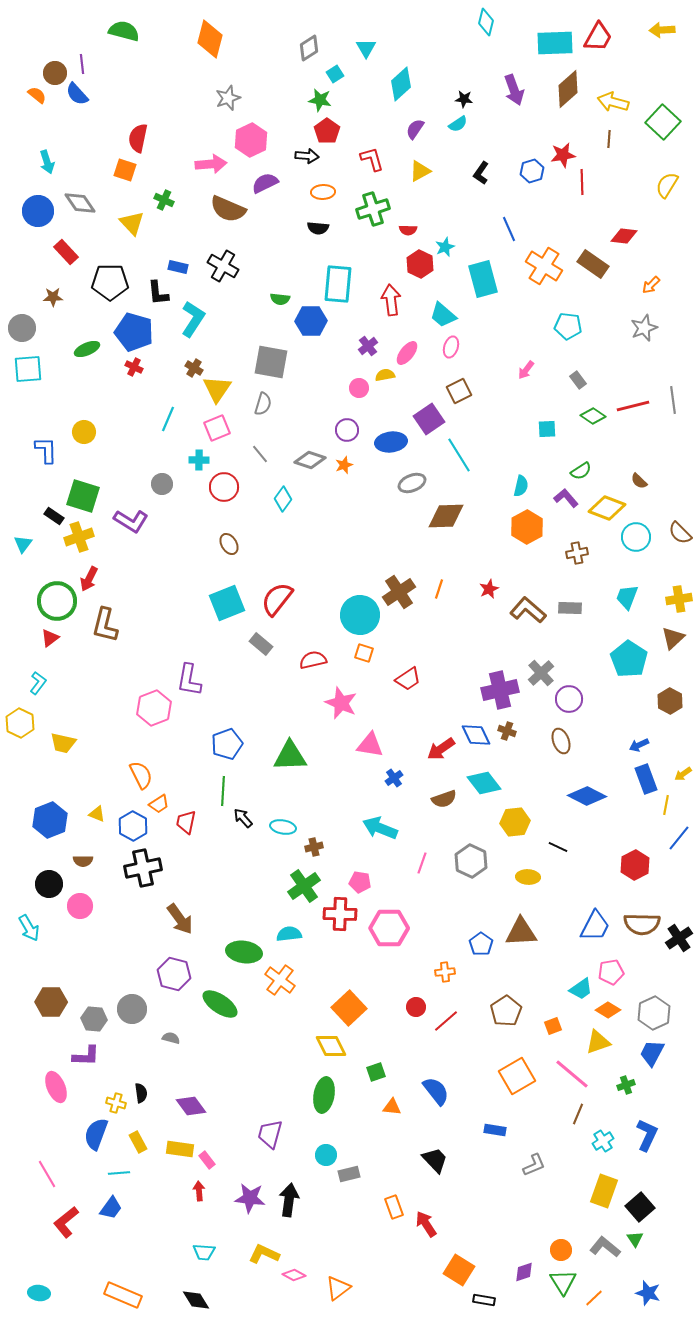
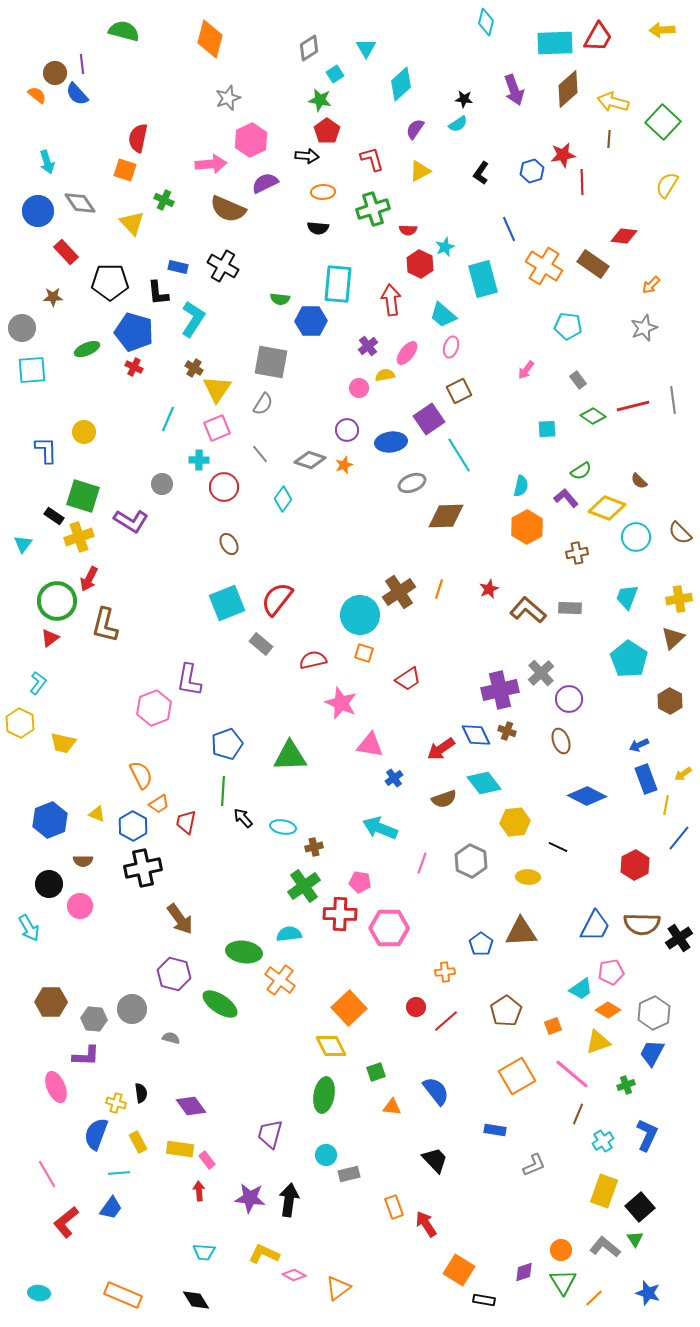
cyan square at (28, 369): moved 4 px right, 1 px down
gray semicircle at (263, 404): rotated 15 degrees clockwise
